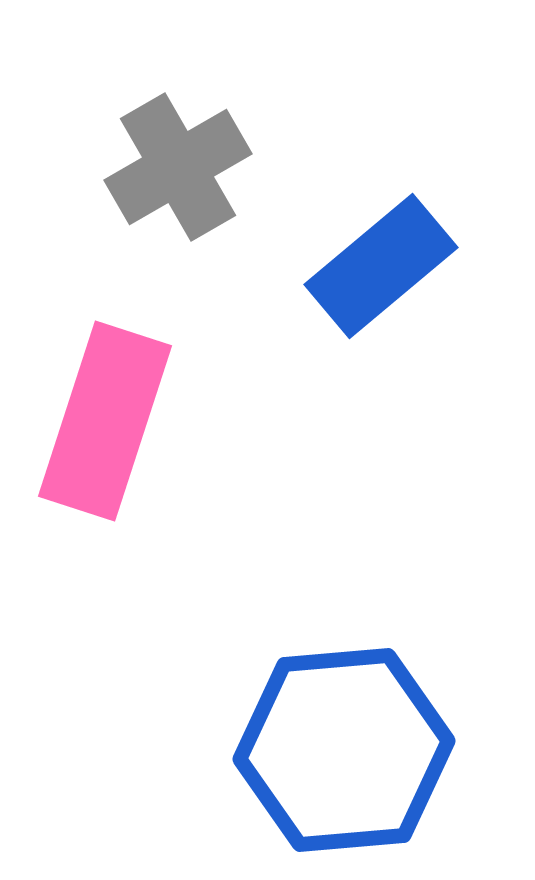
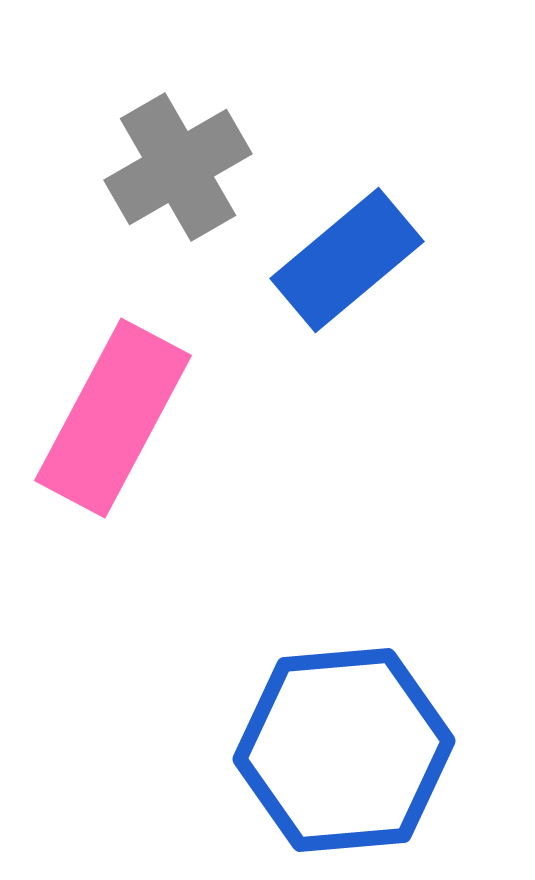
blue rectangle: moved 34 px left, 6 px up
pink rectangle: moved 8 px right, 3 px up; rotated 10 degrees clockwise
